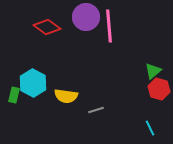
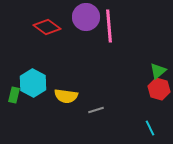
green triangle: moved 5 px right
